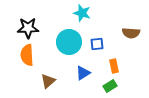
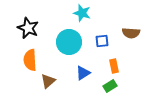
black star: rotated 25 degrees clockwise
blue square: moved 5 px right, 3 px up
orange semicircle: moved 3 px right, 5 px down
